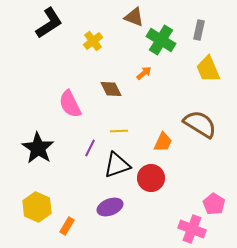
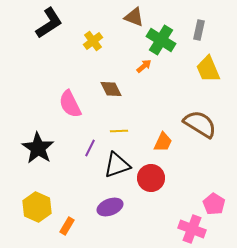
orange arrow: moved 7 px up
